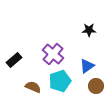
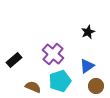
black star: moved 1 px left, 2 px down; rotated 24 degrees counterclockwise
